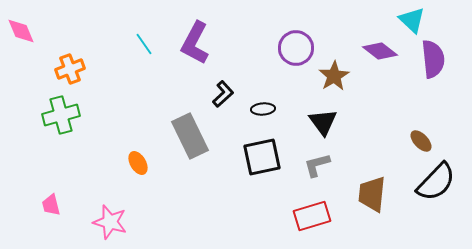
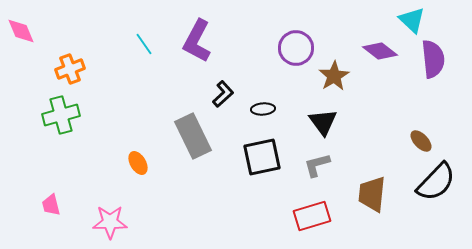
purple L-shape: moved 2 px right, 2 px up
gray rectangle: moved 3 px right
pink star: rotated 16 degrees counterclockwise
